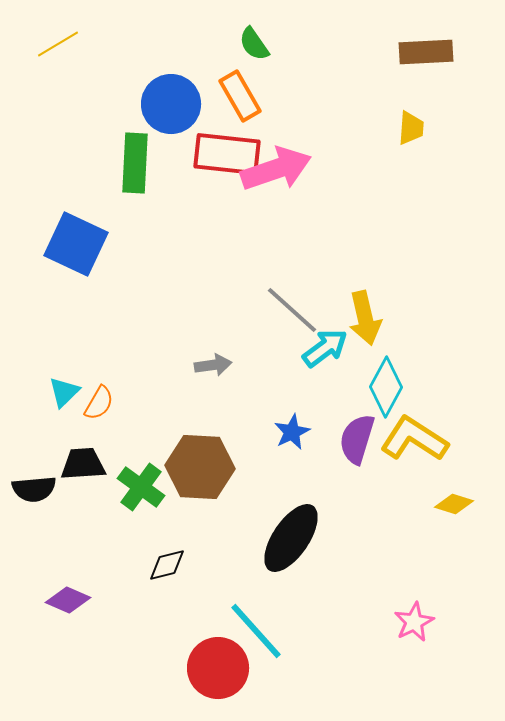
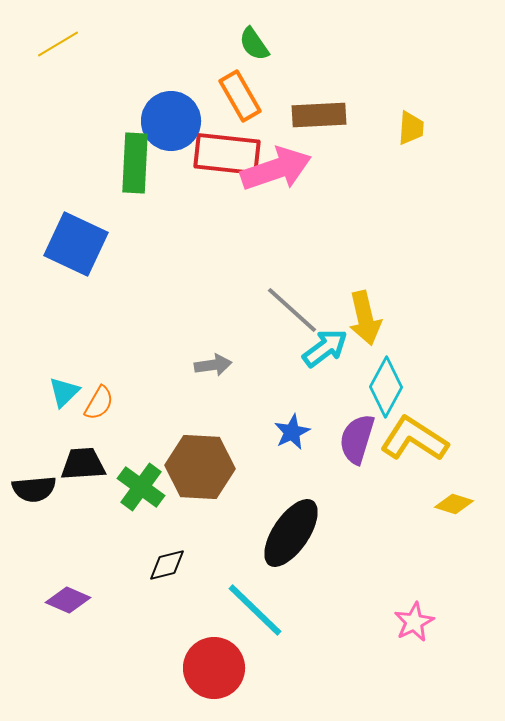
brown rectangle: moved 107 px left, 63 px down
blue circle: moved 17 px down
black ellipse: moved 5 px up
cyan line: moved 1 px left, 21 px up; rotated 4 degrees counterclockwise
red circle: moved 4 px left
